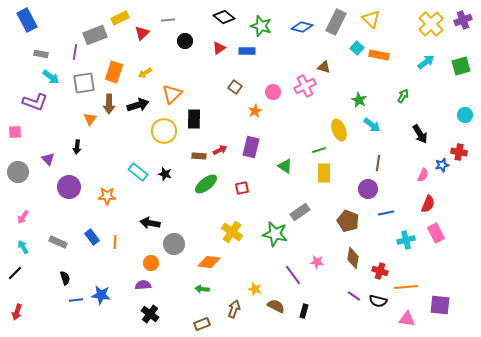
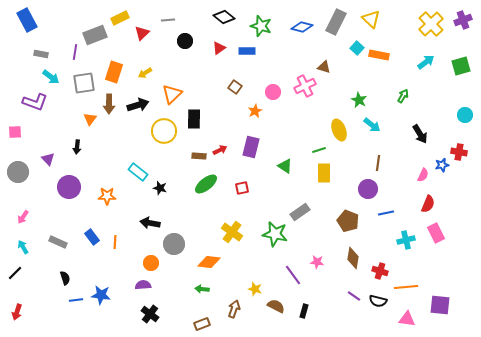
black star at (165, 174): moved 5 px left, 14 px down
